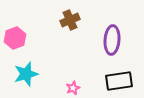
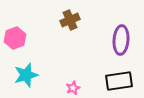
purple ellipse: moved 9 px right
cyan star: moved 1 px down
